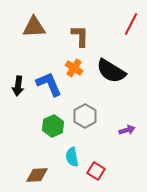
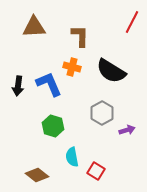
red line: moved 1 px right, 2 px up
orange cross: moved 2 px left, 1 px up; rotated 18 degrees counterclockwise
gray hexagon: moved 17 px right, 3 px up
green hexagon: rotated 20 degrees counterclockwise
brown diamond: rotated 40 degrees clockwise
